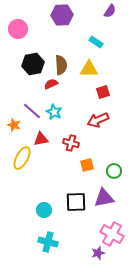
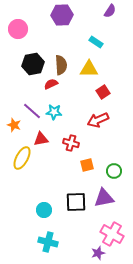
red square: rotated 16 degrees counterclockwise
cyan star: rotated 21 degrees counterclockwise
